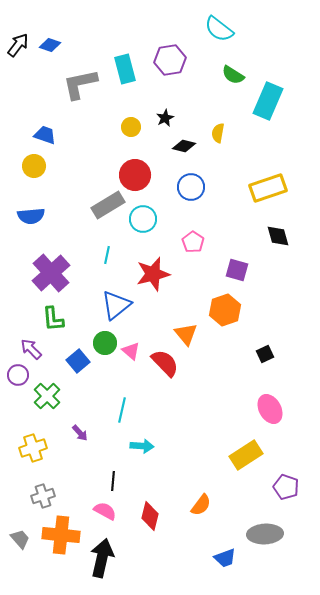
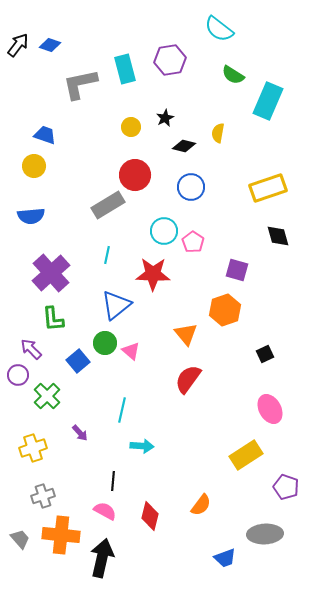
cyan circle at (143, 219): moved 21 px right, 12 px down
red star at (153, 274): rotated 16 degrees clockwise
red semicircle at (165, 363): moved 23 px right, 16 px down; rotated 100 degrees counterclockwise
